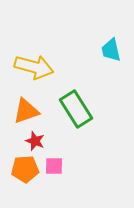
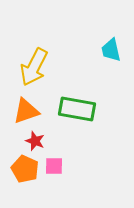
yellow arrow: rotated 102 degrees clockwise
green rectangle: moved 1 px right; rotated 48 degrees counterclockwise
orange pentagon: rotated 28 degrees clockwise
